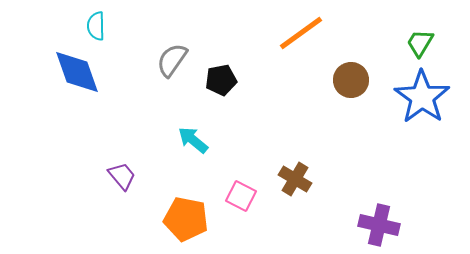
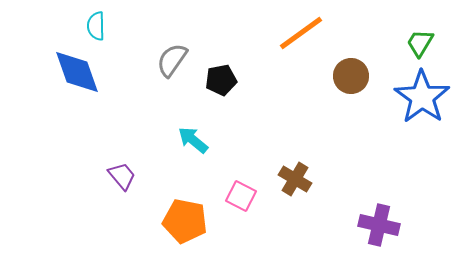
brown circle: moved 4 px up
orange pentagon: moved 1 px left, 2 px down
